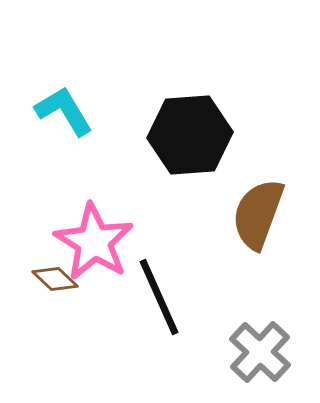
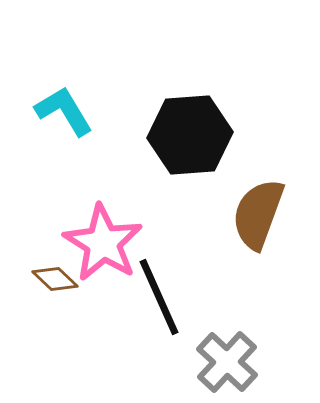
pink star: moved 9 px right, 1 px down
gray cross: moved 33 px left, 10 px down
